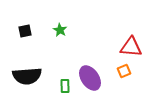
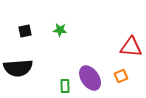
green star: rotated 24 degrees counterclockwise
orange square: moved 3 px left, 5 px down
black semicircle: moved 9 px left, 8 px up
